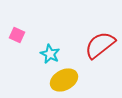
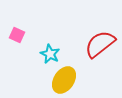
red semicircle: moved 1 px up
yellow ellipse: rotated 28 degrees counterclockwise
